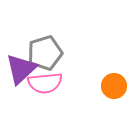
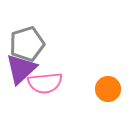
gray pentagon: moved 18 px left, 9 px up
orange circle: moved 6 px left, 3 px down
